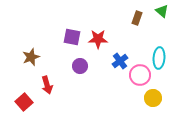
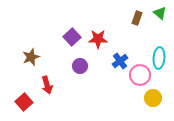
green triangle: moved 2 px left, 2 px down
purple square: rotated 36 degrees clockwise
